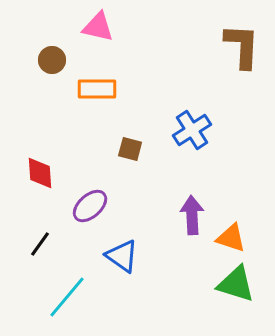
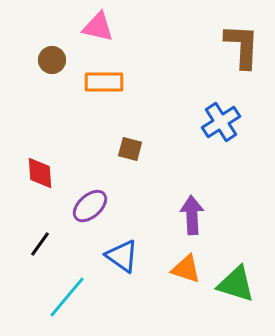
orange rectangle: moved 7 px right, 7 px up
blue cross: moved 29 px right, 8 px up
orange triangle: moved 45 px left, 31 px down
